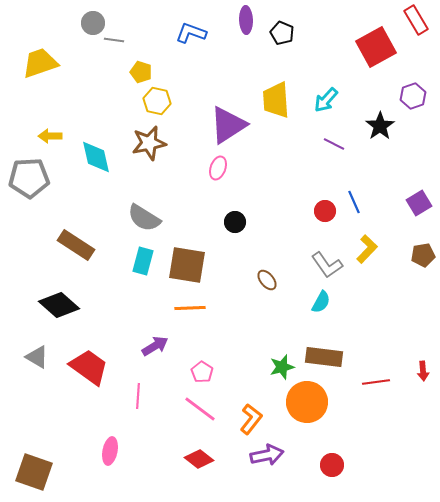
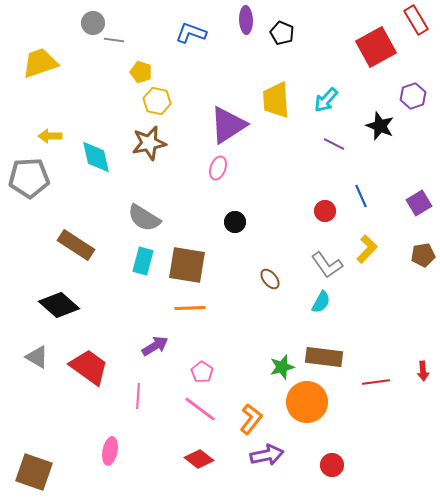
black star at (380, 126): rotated 16 degrees counterclockwise
blue line at (354, 202): moved 7 px right, 6 px up
brown ellipse at (267, 280): moved 3 px right, 1 px up
